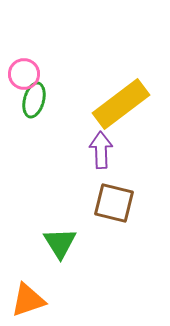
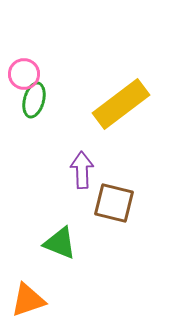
purple arrow: moved 19 px left, 20 px down
green triangle: rotated 36 degrees counterclockwise
